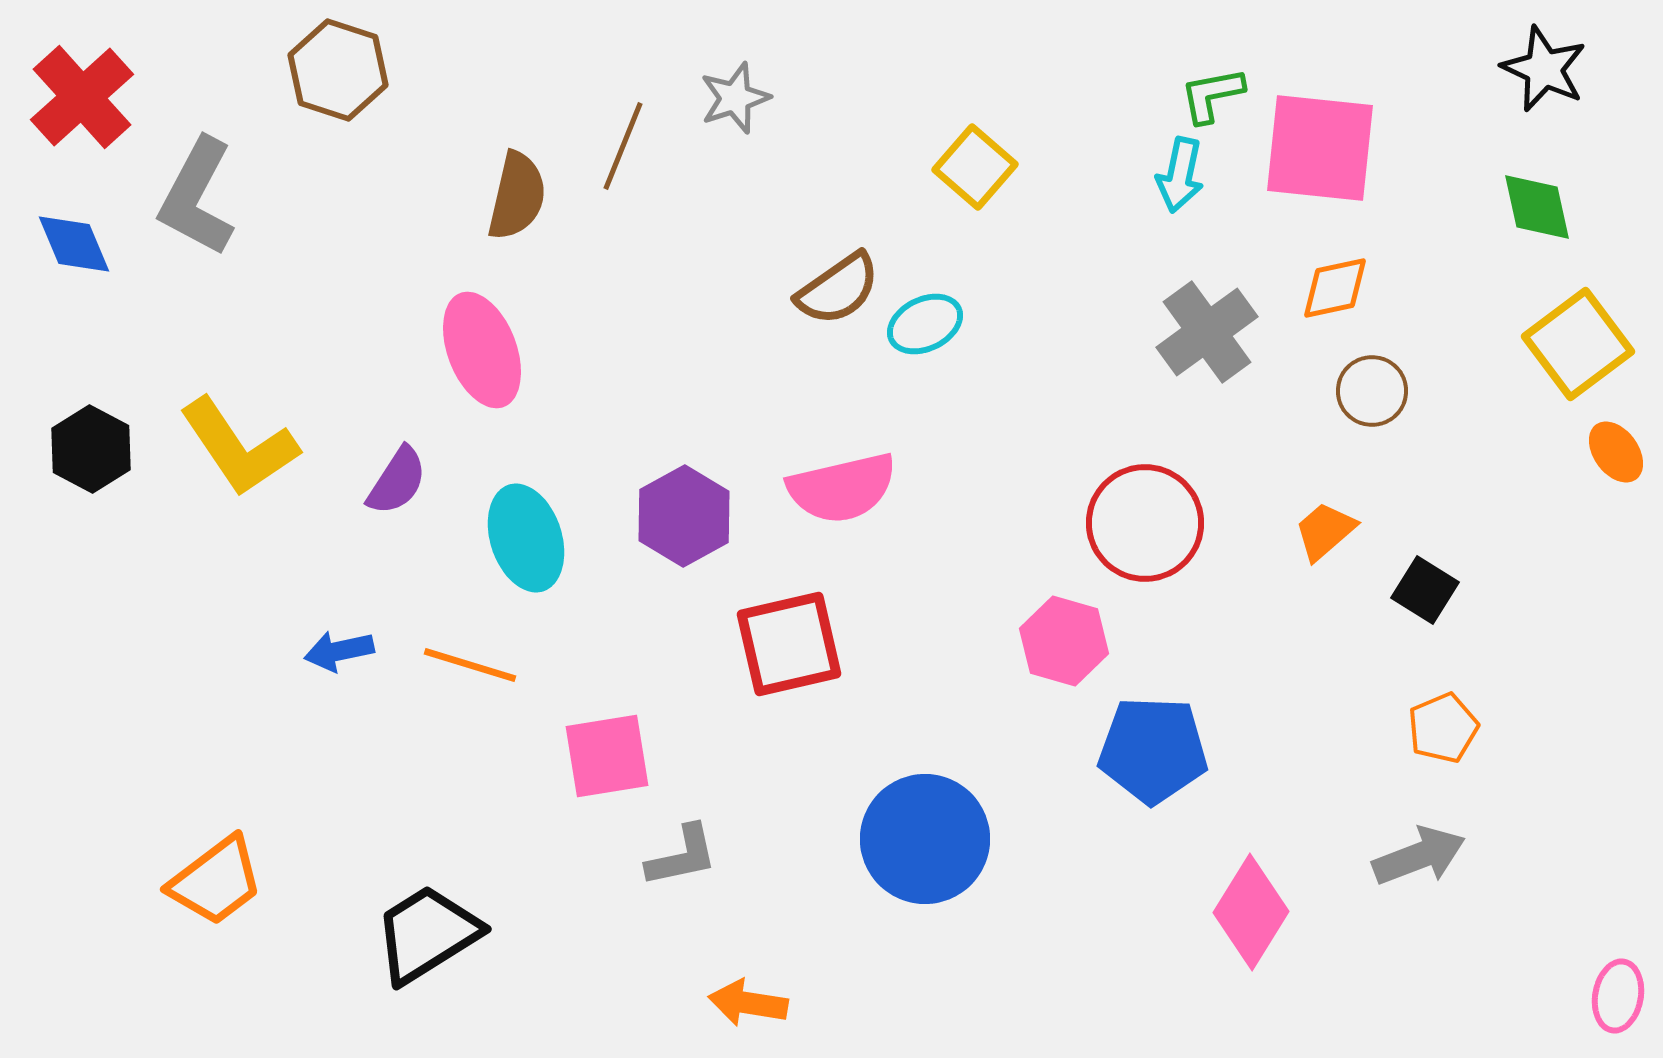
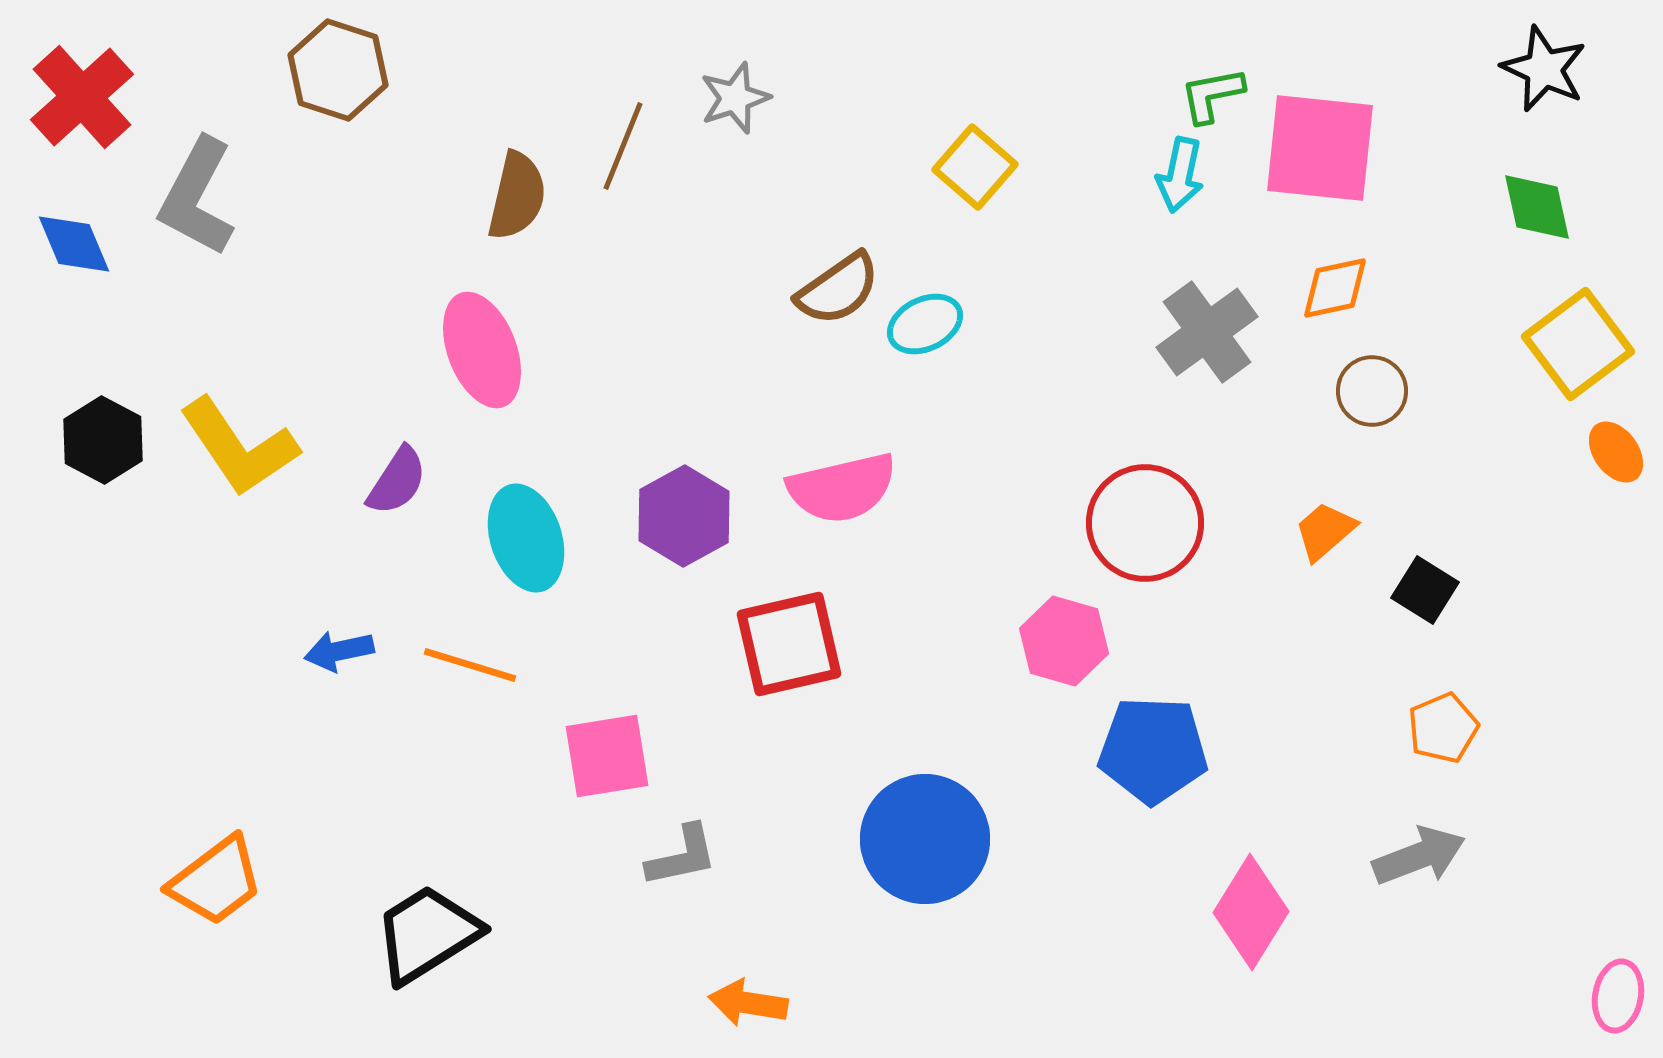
black hexagon at (91, 449): moved 12 px right, 9 px up
